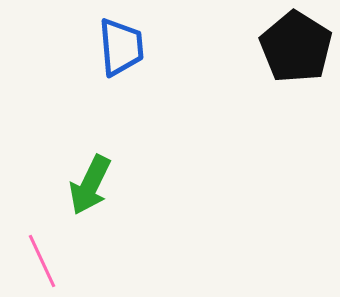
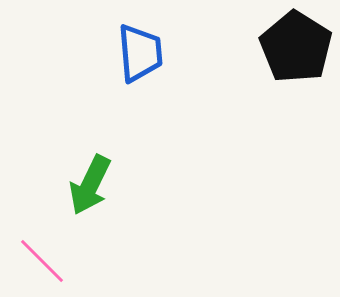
blue trapezoid: moved 19 px right, 6 px down
pink line: rotated 20 degrees counterclockwise
